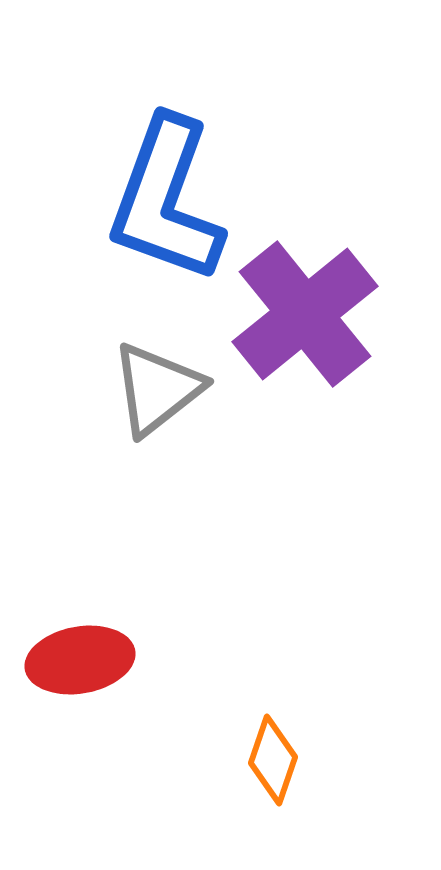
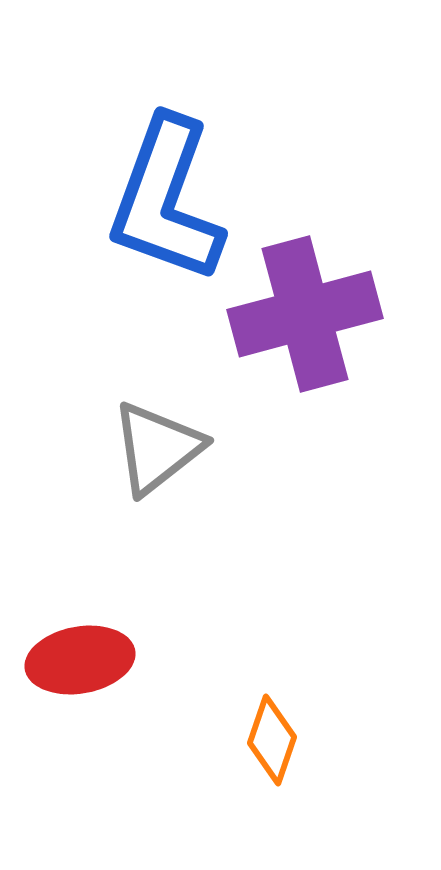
purple cross: rotated 24 degrees clockwise
gray triangle: moved 59 px down
orange diamond: moved 1 px left, 20 px up
